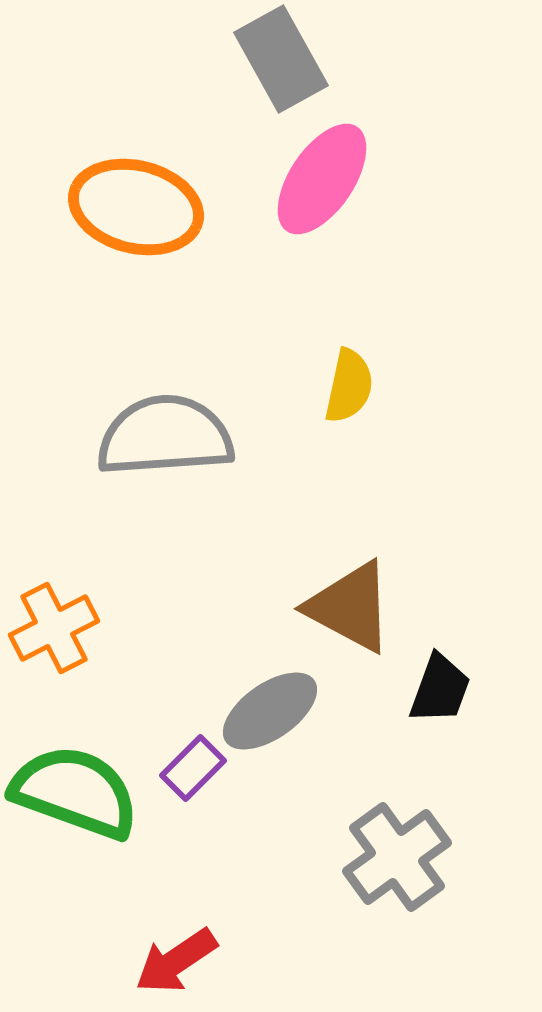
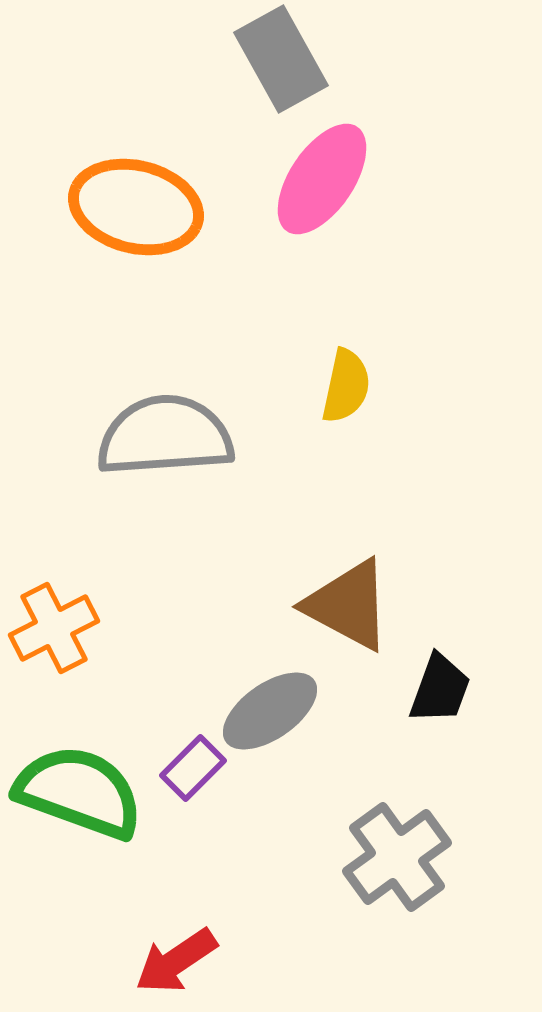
yellow semicircle: moved 3 px left
brown triangle: moved 2 px left, 2 px up
green semicircle: moved 4 px right
